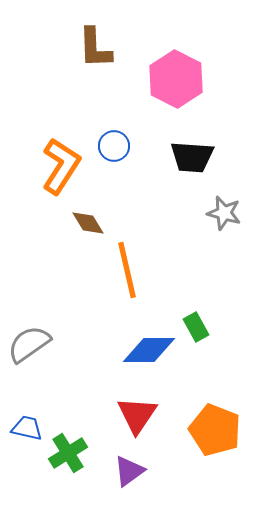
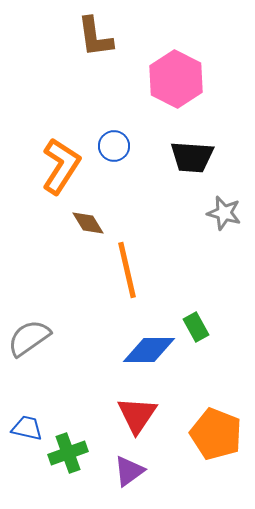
brown L-shape: moved 11 px up; rotated 6 degrees counterclockwise
gray semicircle: moved 6 px up
orange pentagon: moved 1 px right, 4 px down
green cross: rotated 12 degrees clockwise
